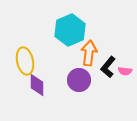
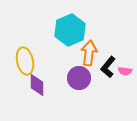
purple circle: moved 2 px up
